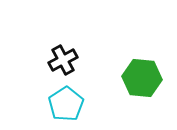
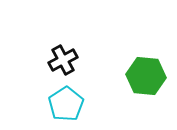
green hexagon: moved 4 px right, 2 px up
